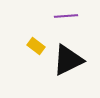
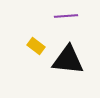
black triangle: rotated 32 degrees clockwise
